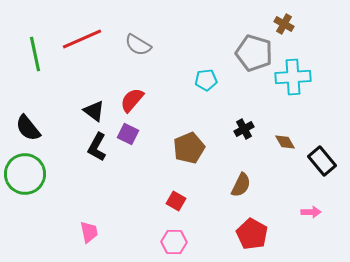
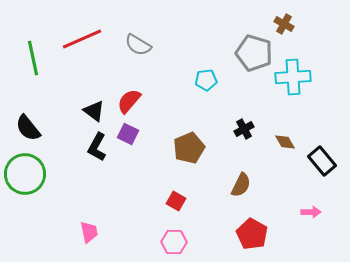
green line: moved 2 px left, 4 px down
red semicircle: moved 3 px left, 1 px down
